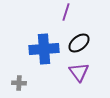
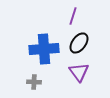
purple line: moved 7 px right, 4 px down
black ellipse: rotated 15 degrees counterclockwise
gray cross: moved 15 px right, 1 px up
